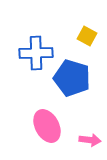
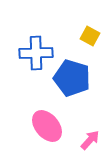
yellow square: moved 3 px right
pink ellipse: rotated 12 degrees counterclockwise
pink arrow: rotated 55 degrees counterclockwise
